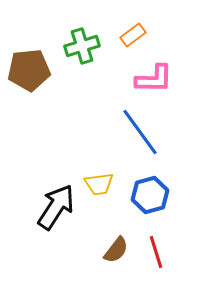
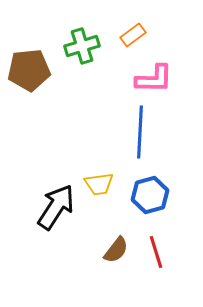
blue line: rotated 39 degrees clockwise
